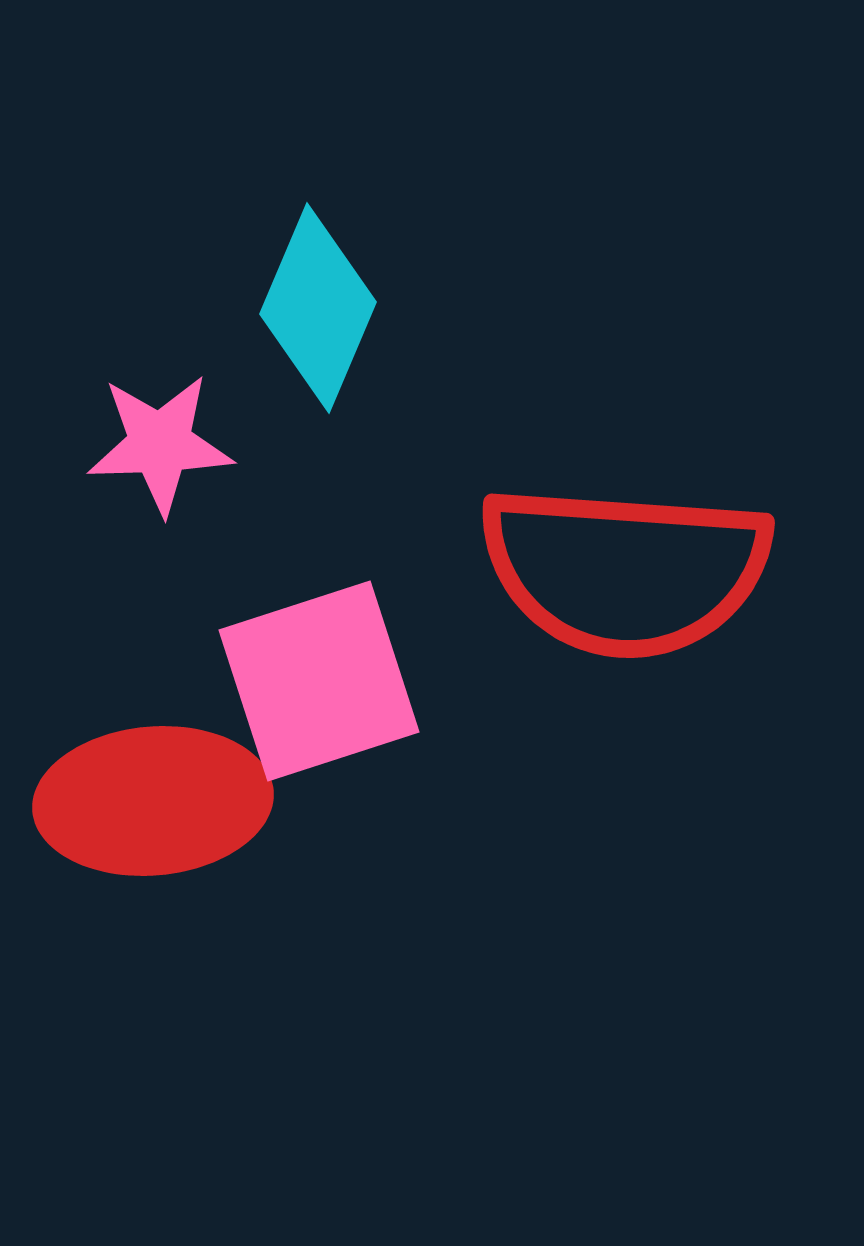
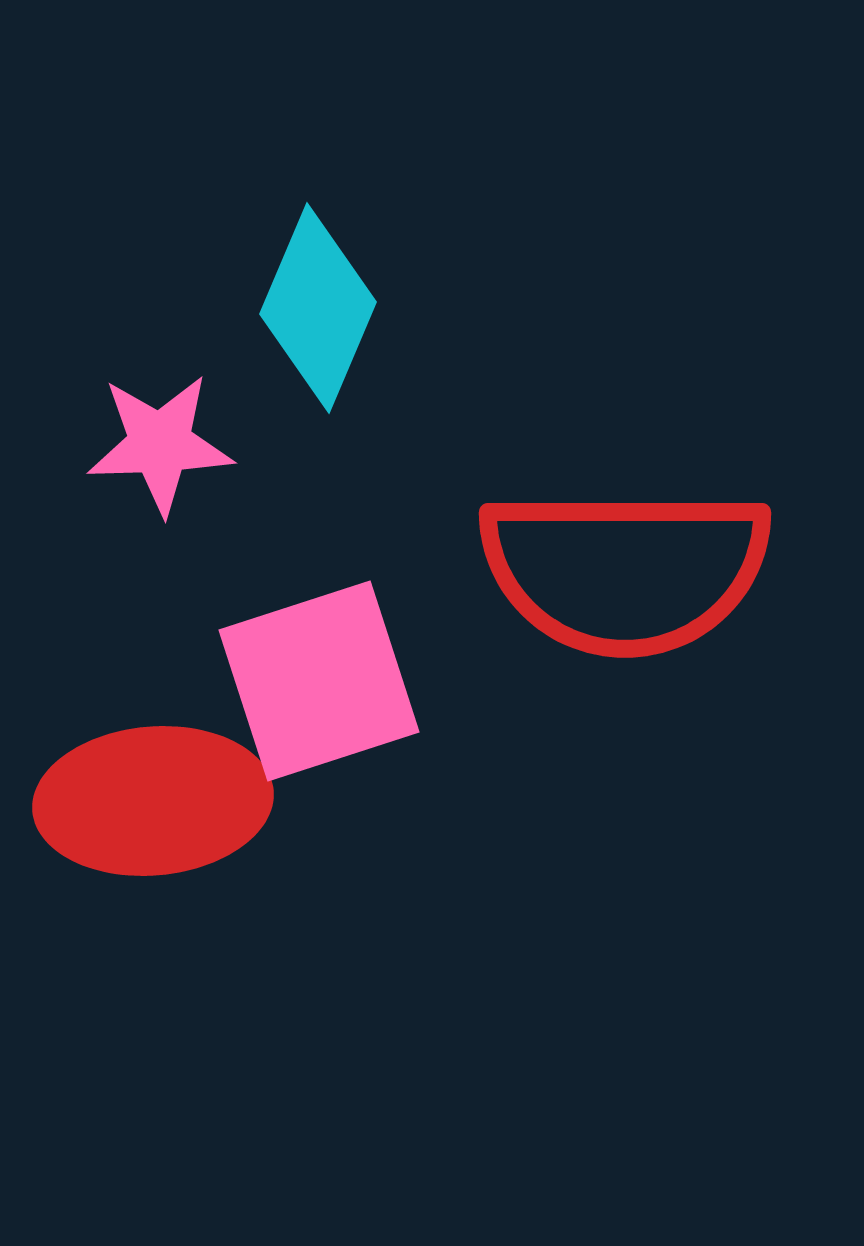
red semicircle: rotated 4 degrees counterclockwise
